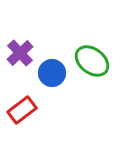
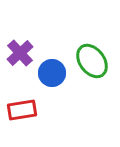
green ellipse: rotated 16 degrees clockwise
red rectangle: rotated 28 degrees clockwise
